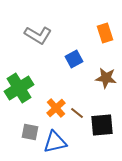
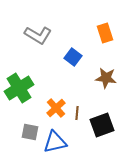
blue square: moved 1 px left, 2 px up; rotated 24 degrees counterclockwise
brown line: rotated 56 degrees clockwise
black square: rotated 15 degrees counterclockwise
